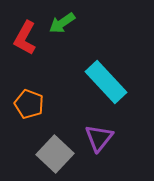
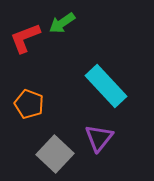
red L-shape: rotated 40 degrees clockwise
cyan rectangle: moved 4 px down
